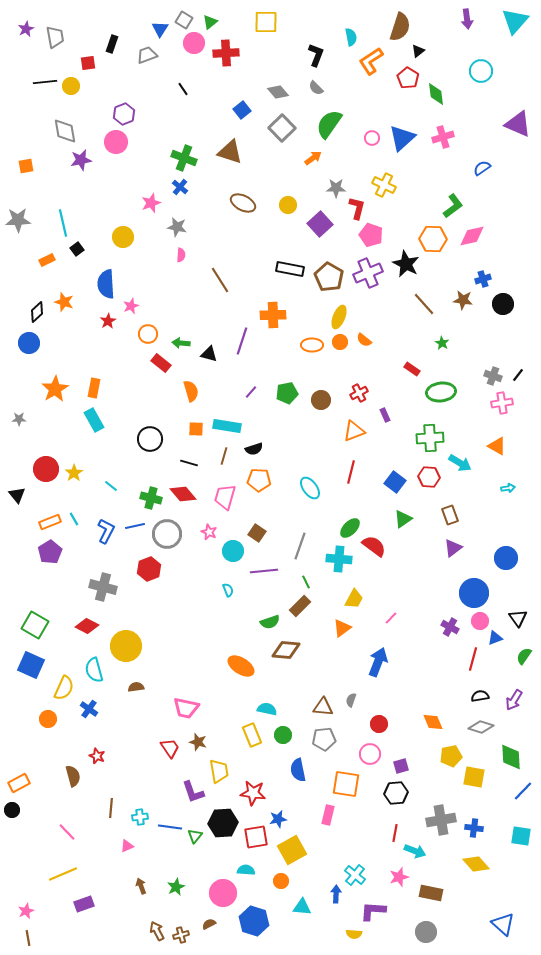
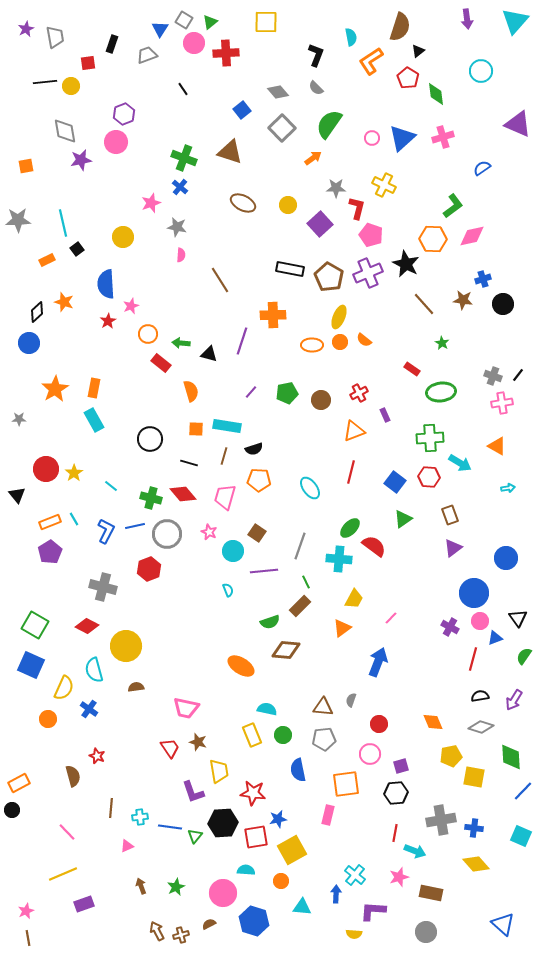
orange square at (346, 784): rotated 16 degrees counterclockwise
cyan square at (521, 836): rotated 15 degrees clockwise
